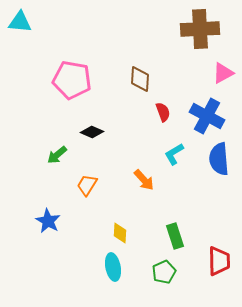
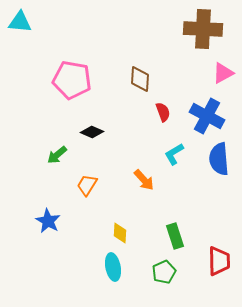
brown cross: moved 3 px right; rotated 6 degrees clockwise
